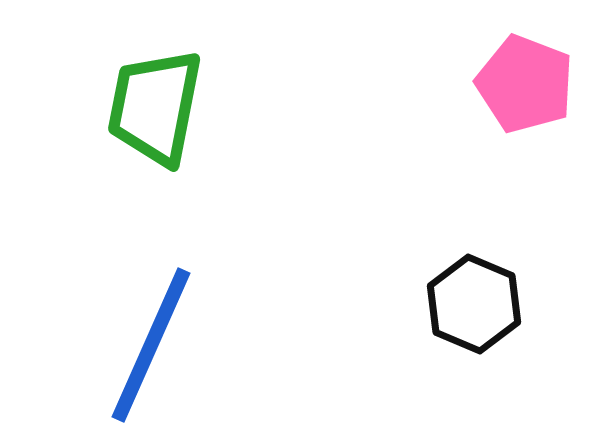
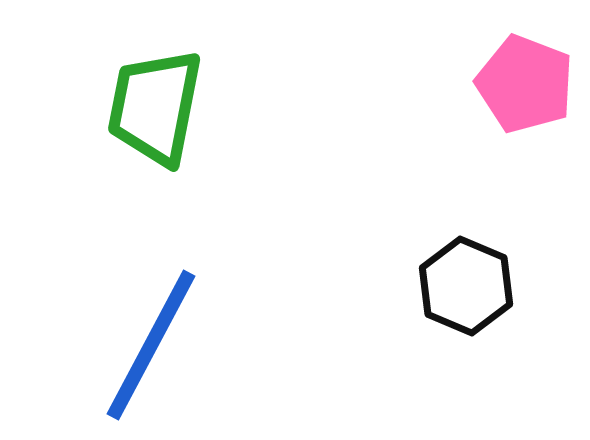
black hexagon: moved 8 px left, 18 px up
blue line: rotated 4 degrees clockwise
